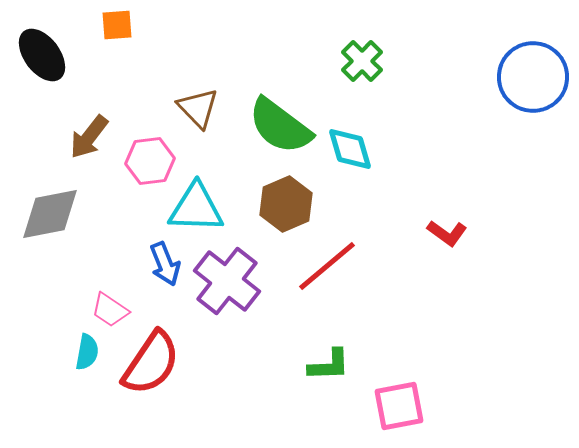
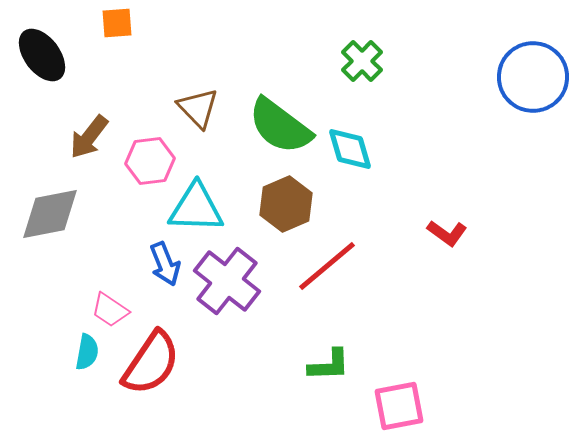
orange square: moved 2 px up
